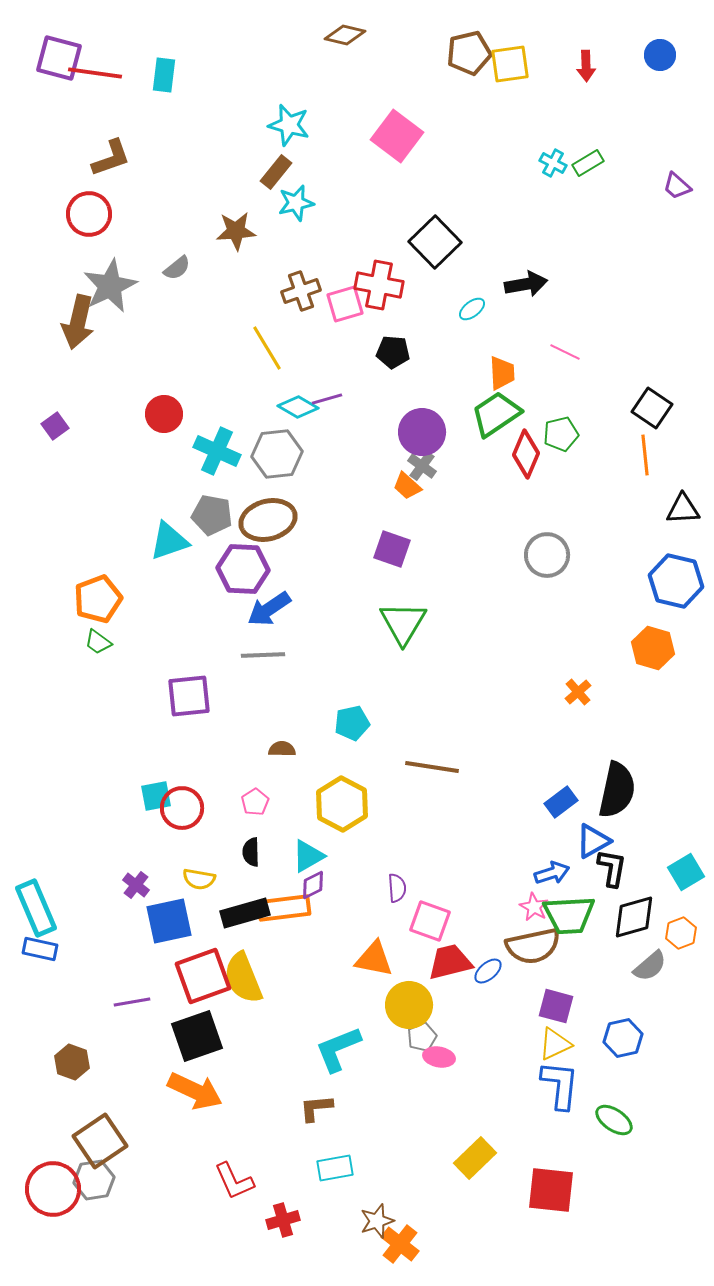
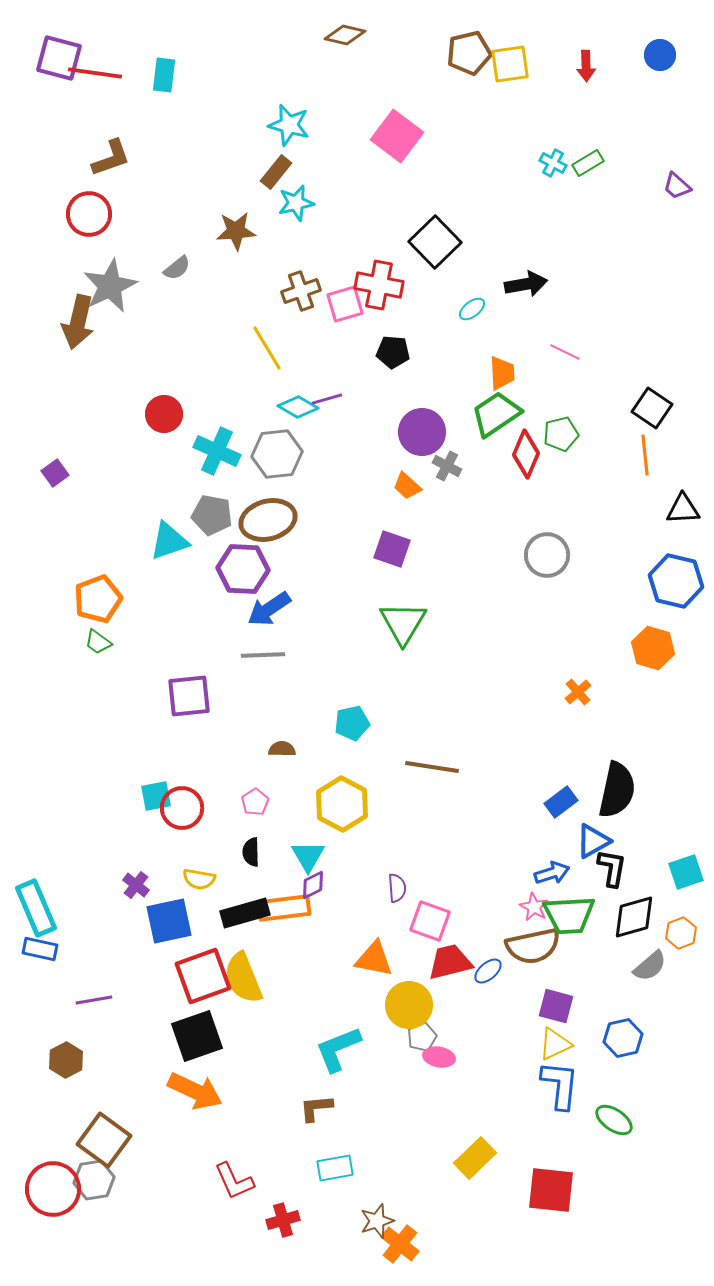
purple square at (55, 426): moved 47 px down
gray cross at (422, 466): moved 25 px right; rotated 8 degrees counterclockwise
cyan triangle at (308, 856): rotated 30 degrees counterclockwise
cyan square at (686, 872): rotated 12 degrees clockwise
purple line at (132, 1002): moved 38 px left, 2 px up
brown hexagon at (72, 1062): moved 6 px left, 2 px up; rotated 12 degrees clockwise
brown square at (100, 1141): moved 4 px right, 1 px up; rotated 20 degrees counterclockwise
